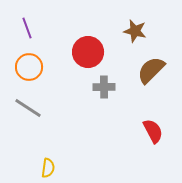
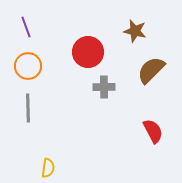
purple line: moved 1 px left, 1 px up
orange circle: moved 1 px left, 1 px up
gray line: rotated 56 degrees clockwise
